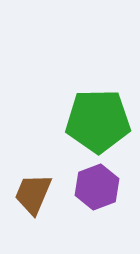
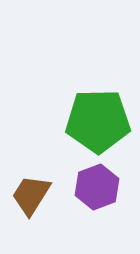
brown trapezoid: moved 2 px left, 1 px down; rotated 9 degrees clockwise
